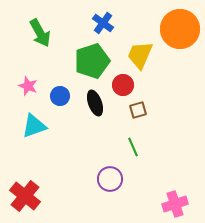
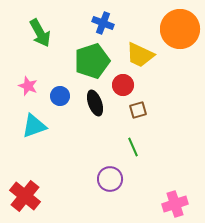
blue cross: rotated 15 degrees counterclockwise
yellow trapezoid: rotated 88 degrees counterclockwise
